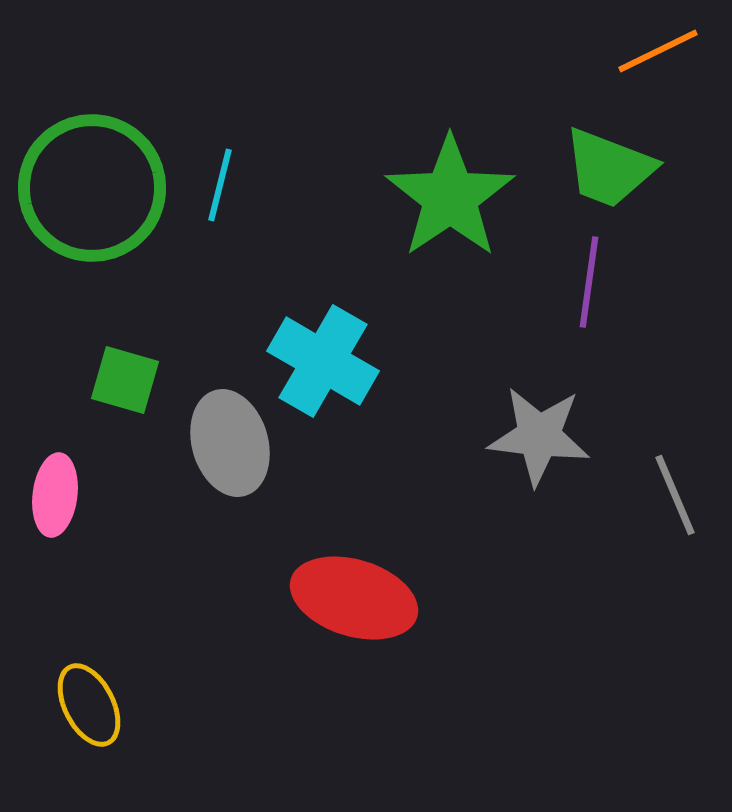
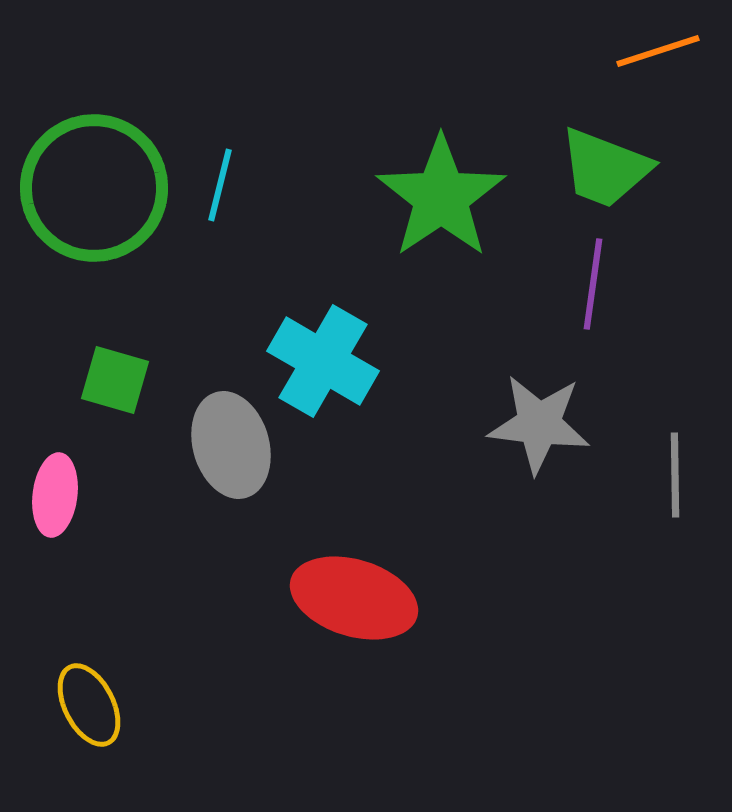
orange line: rotated 8 degrees clockwise
green trapezoid: moved 4 px left
green circle: moved 2 px right
green star: moved 9 px left
purple line: moved 4 px right, 2 px down
green square: moved 10 px left
gray star: moved 12 px up
gray ellipse: moved 1 px right, 2 px down
gray line: moved 20 px up; rotated 22 degrees clockwise
